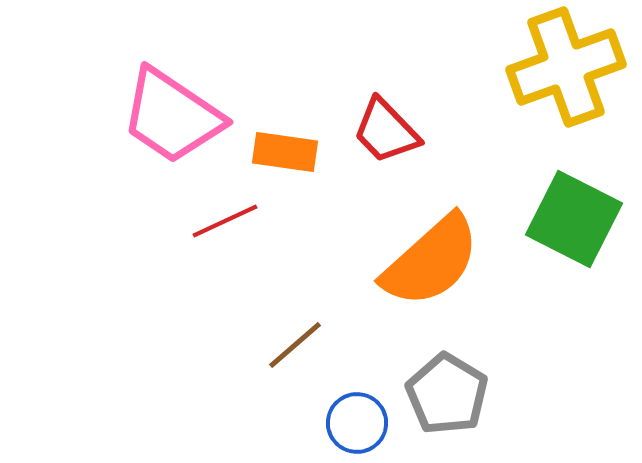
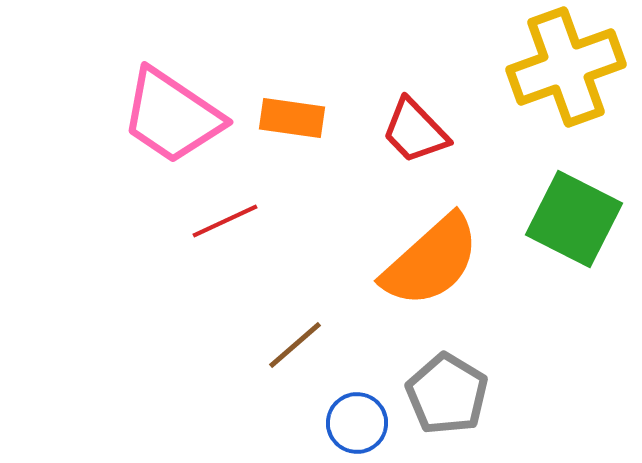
red trapezoid: moved 29 px right
orange rectangle: moved 7 px right, 34 px up
